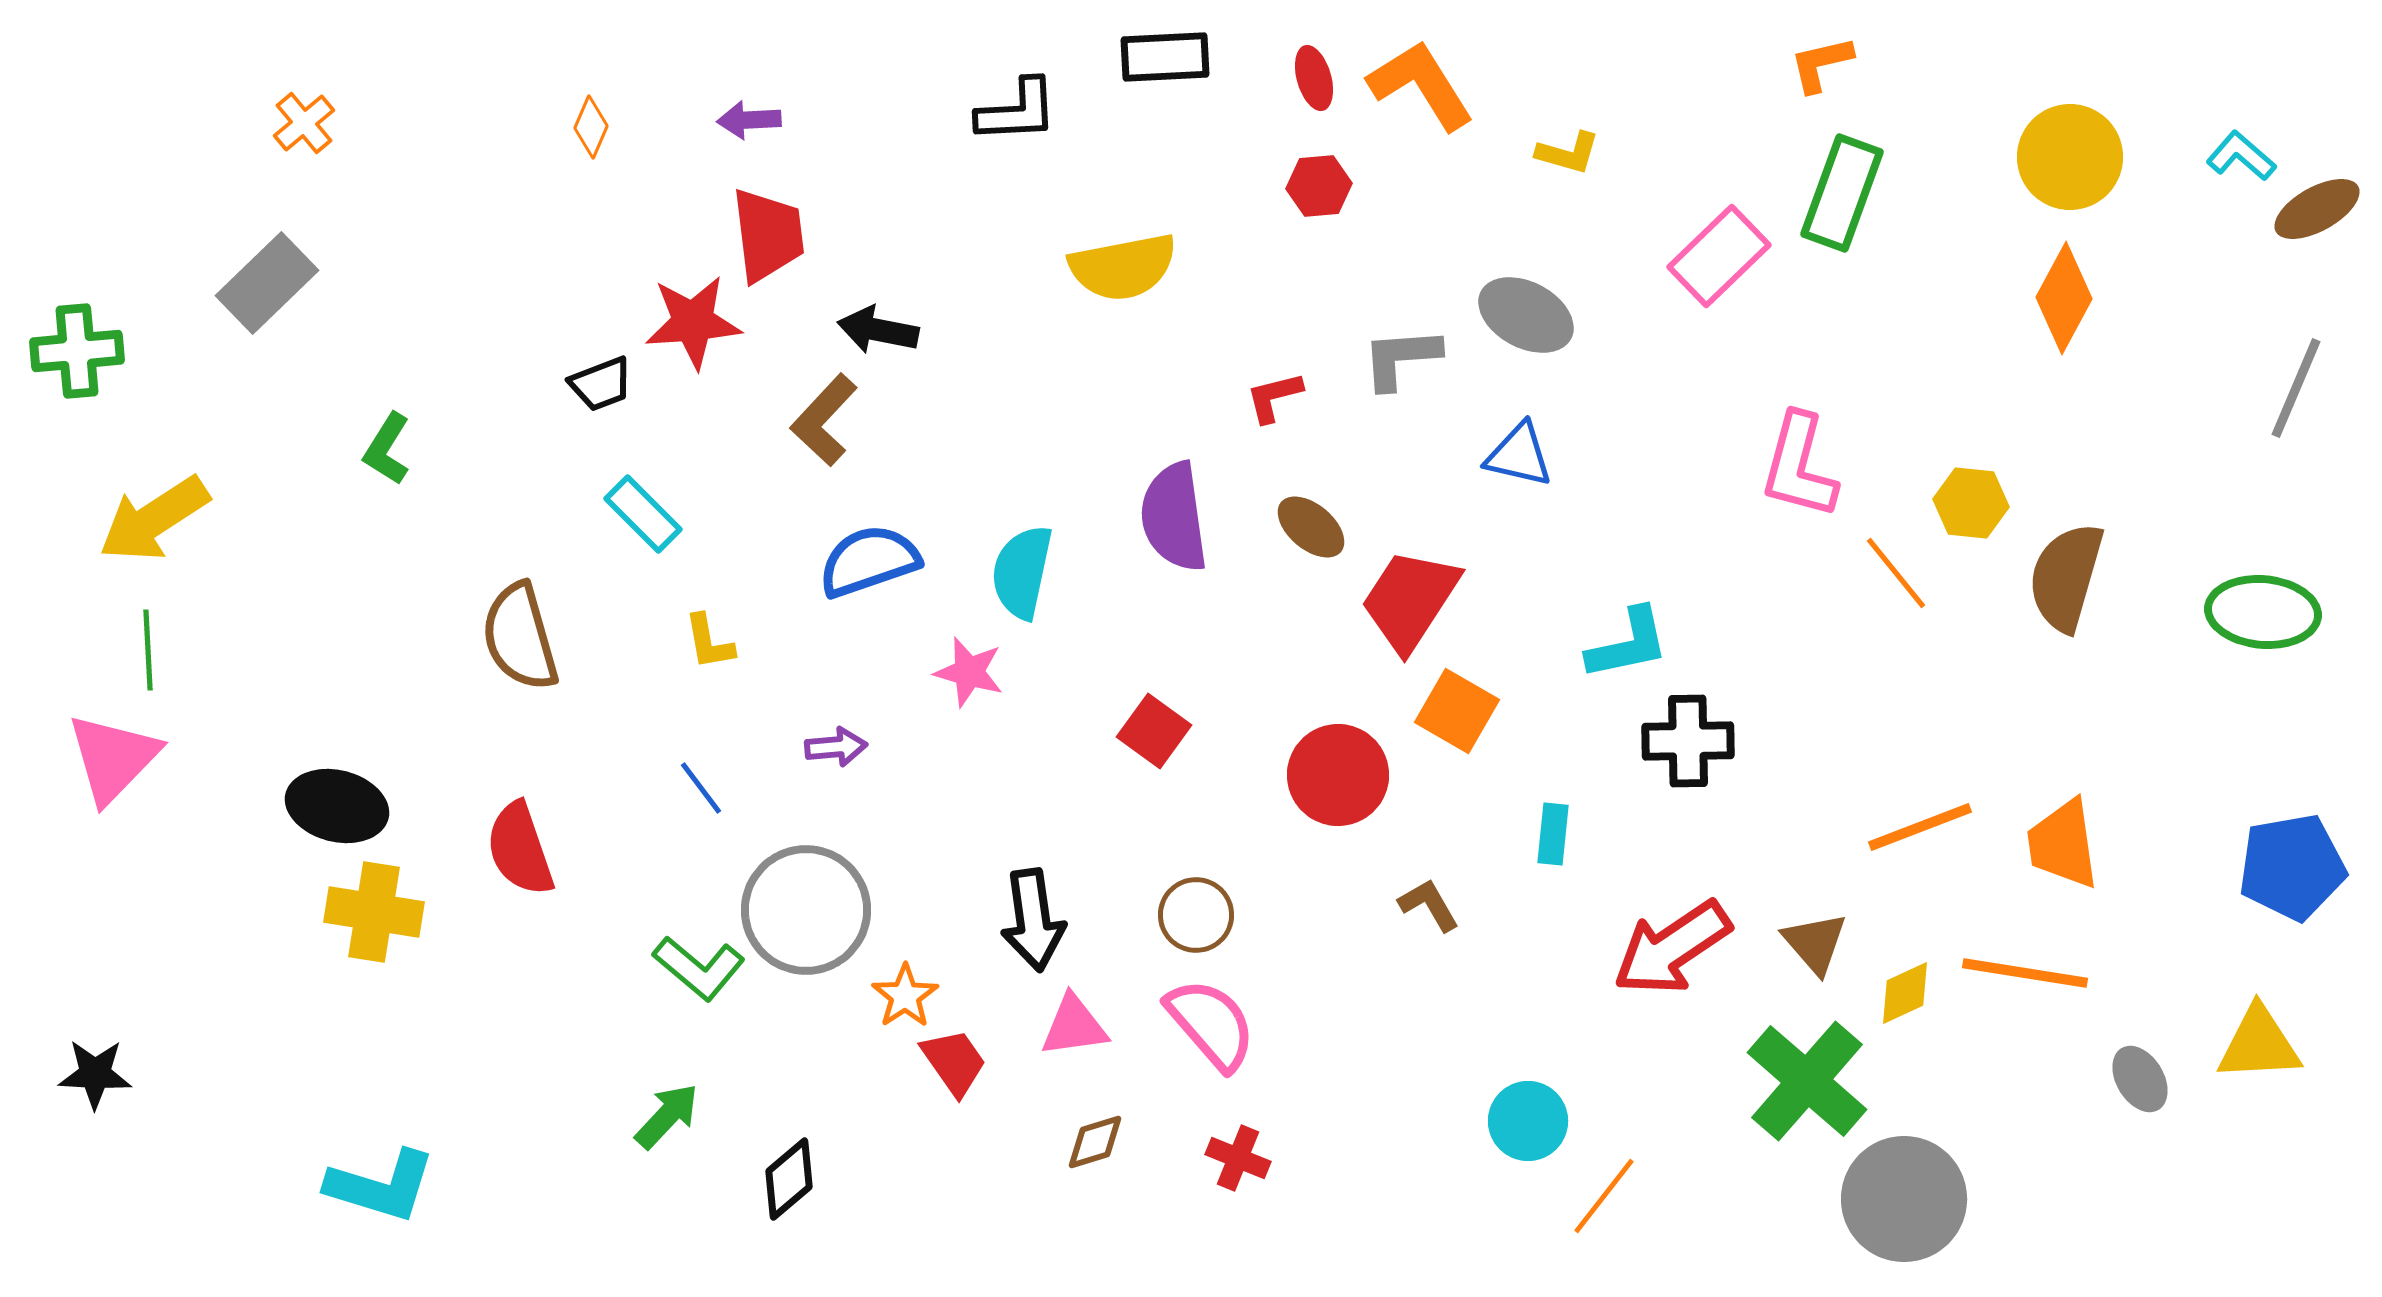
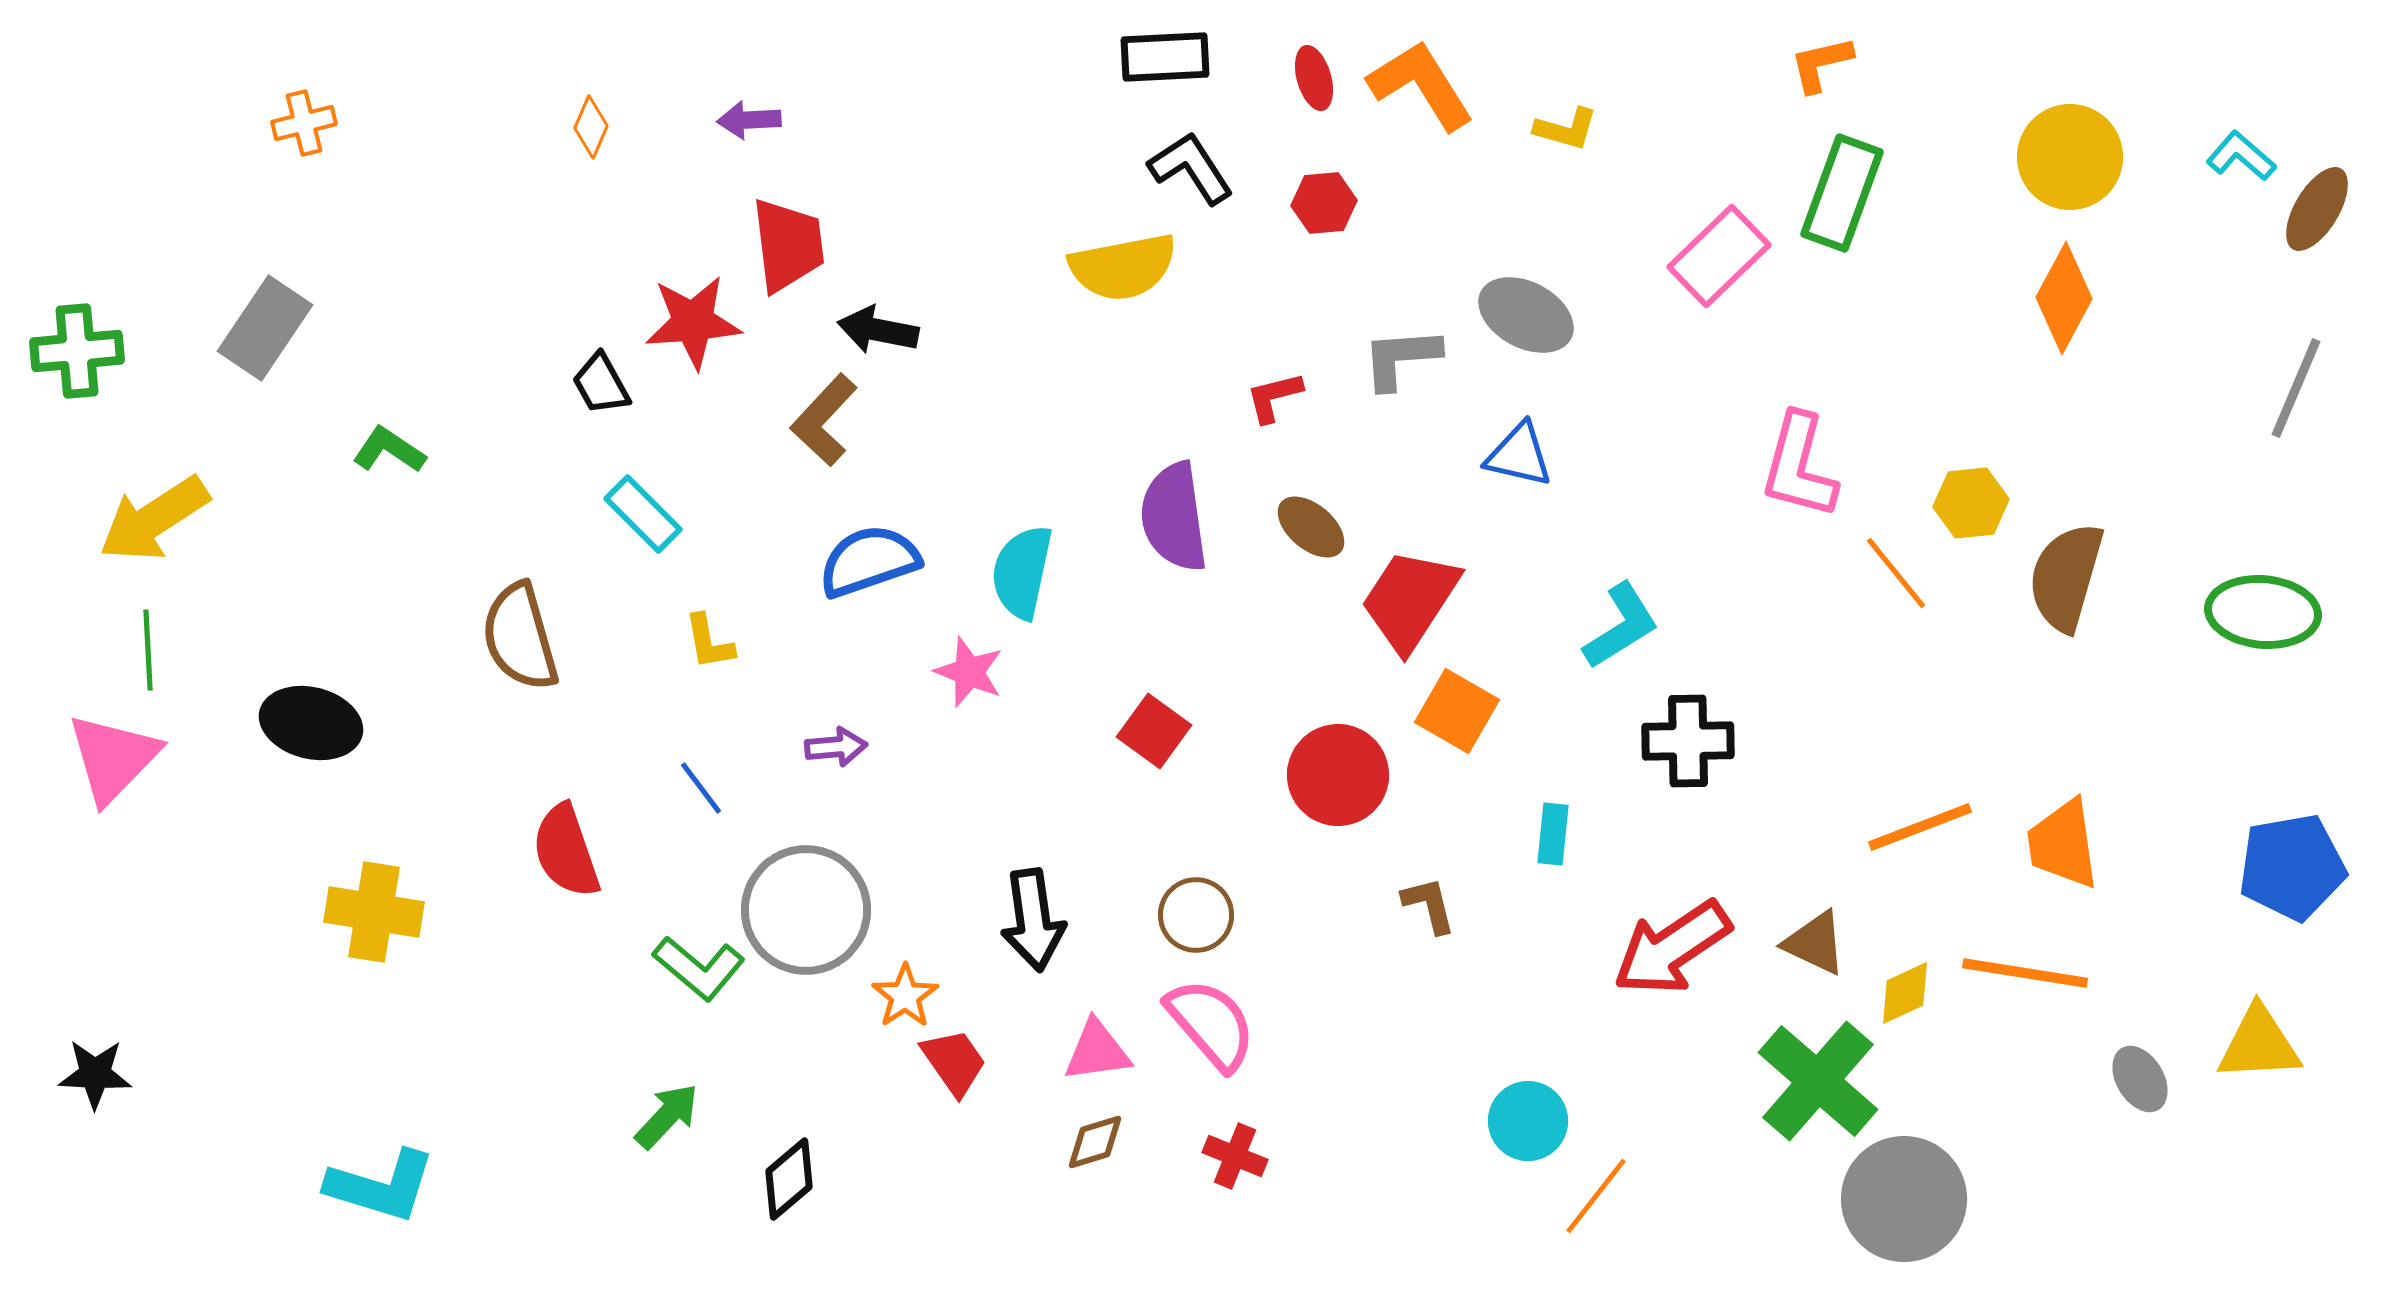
black L-shape at (1017, 111): moved 174 px right, 57 px down; rotated 120 degrees counterclockwise
orange cross at (304, 123): rotated 26 degrees clockwise
yellow L-shape at (1568, 153): moved 2 px left, 24 px up
red hexagon at (1319, 186): moved 5 px right, 17 px down
brown ellipse at (2317, 209): rotated 30 degrees counterclockwise
red trapezoid at (768, 235): moved 20 px right, 10 px down
gray rectangle at (267, 283): moved 2 px left, 45 px down; rotated 12 degrees counterclockwise
black trapezoid at (601, 384): rotated 82 degrees clockwise
green L-shape at (387, 449): moved 2 px right, 1 px down; rotated 92 degrees clockwise
yellow hexagon at (1971, 503): rotated 12 degrees counterclockwise
cyan L-shape at (1628, 644): moved 7 px left, 18 px up; rotated 20 degrees counterclockwise
pink star at (969, 672): rotated 6 degrees clockwise
black ellipse at (337, 806): moved 26 px left, 83 px up
red semicircle at (520, 849): moved 46 px right, 2 px down
brown L-shape at (1429, 905): rotated 16 degrees clockwise
brown triangle at (1815, 943): rotated 24 degrees counterclockwise
pink triangle at (1074, 1026): moved 23 px right, 25 px down
green cross at (1807, 1081): moved 11 px right
red cross at (1238, 1158): moved 3 px left, 2 px up
orange line at (1604, 1196): moved 8 px left
